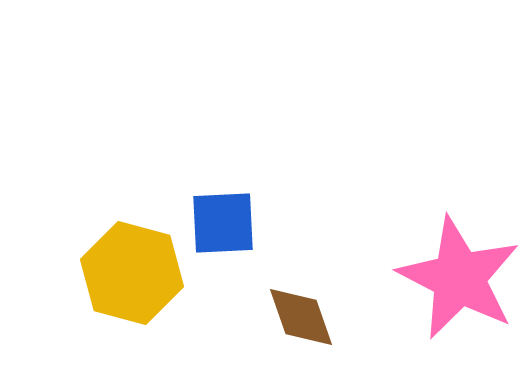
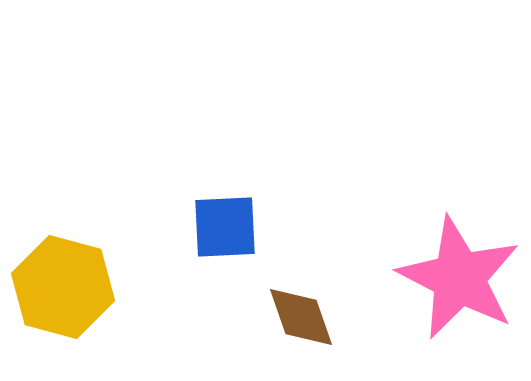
blue square: moved 2 px right, 4 px down
yellow hexagon: moved 69 px left, 14 px down
